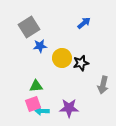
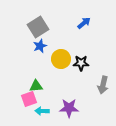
gray square: moved 9 px right
blue star: rotated 16 degrees counterclockwise
yellow circle: moved 1 px left, 1 px down
black star: rotated 14 degrees clockwise
pink square: moved 4 px left, 5 px up
